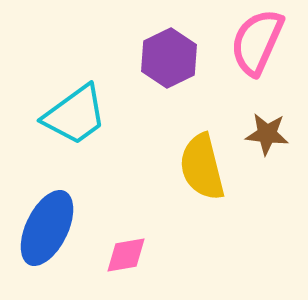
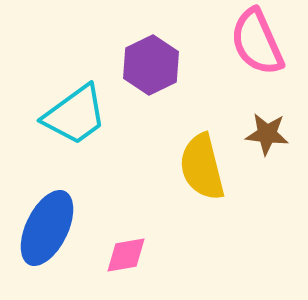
pink semicircle: rotated 48 degrees counterclockwise
purple hexagon: moved 18 px left, 7 px down
